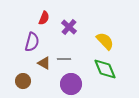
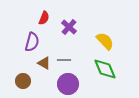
gray line: moved 1 px down
purple circle: moved 3 px left
